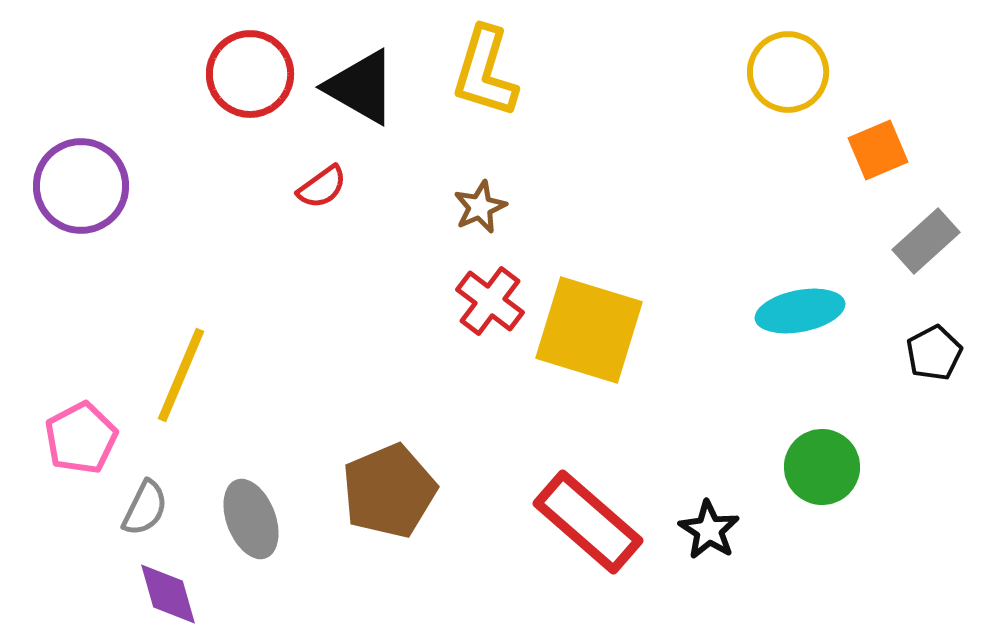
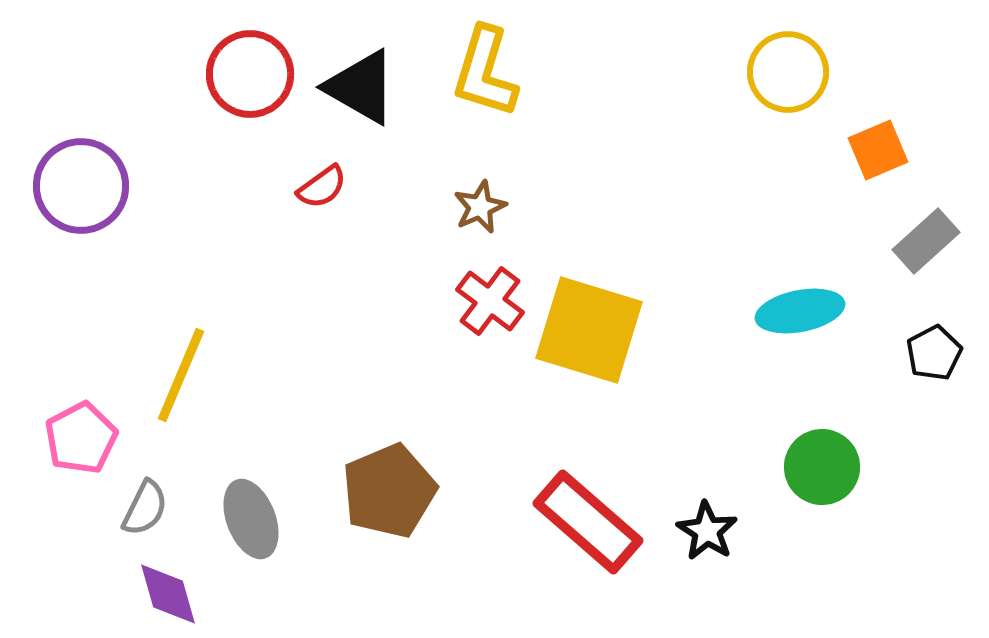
black star: moved 2 px left, 1 px down
